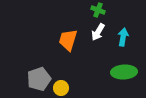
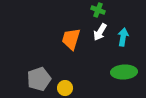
white arrow: moved 2 px right
orange trapezoid: moved 3 px right, 1 px up
yellow circle: moved 4 px right
